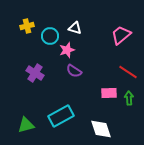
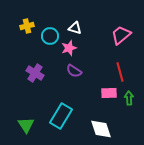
pink star: moved 2 px right, 2 px up
red line: moved 8 px left; rotated 42 degrees clockwise
cyan rectangle: rotated 30 degrees counterclockwise
green triangle: rotated 48 degrees counterclockwise
